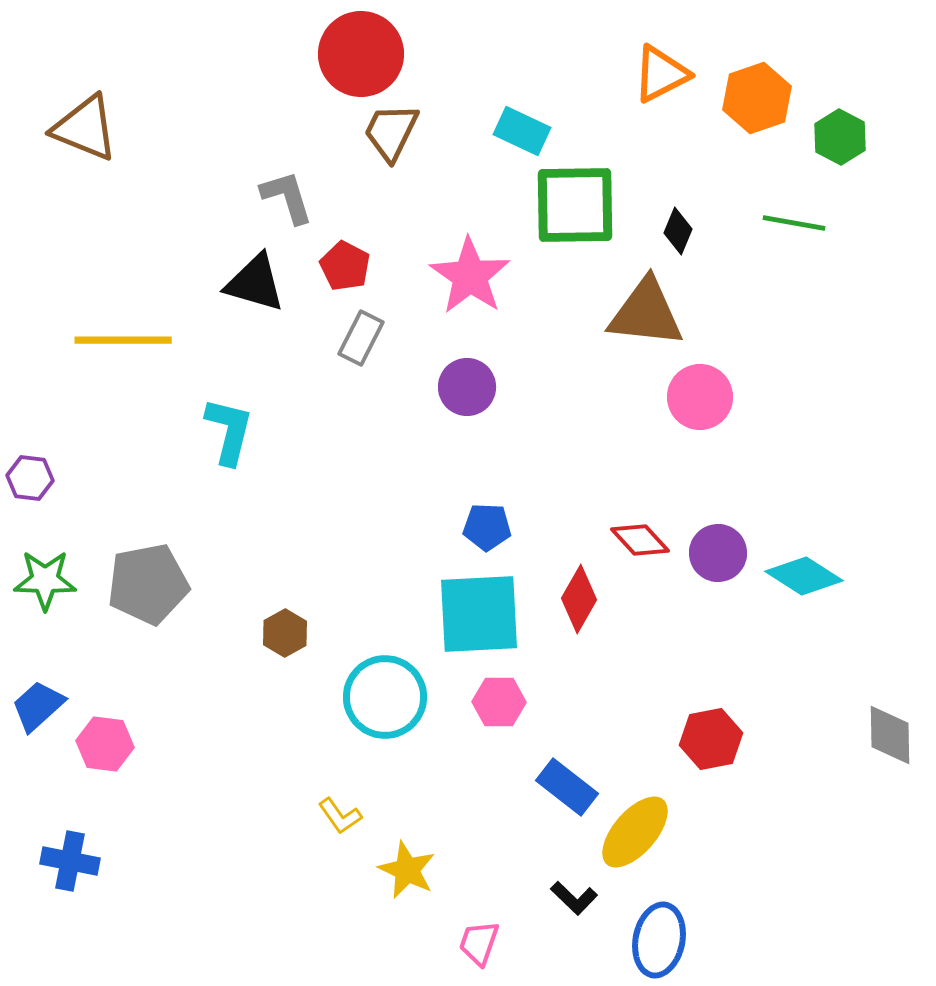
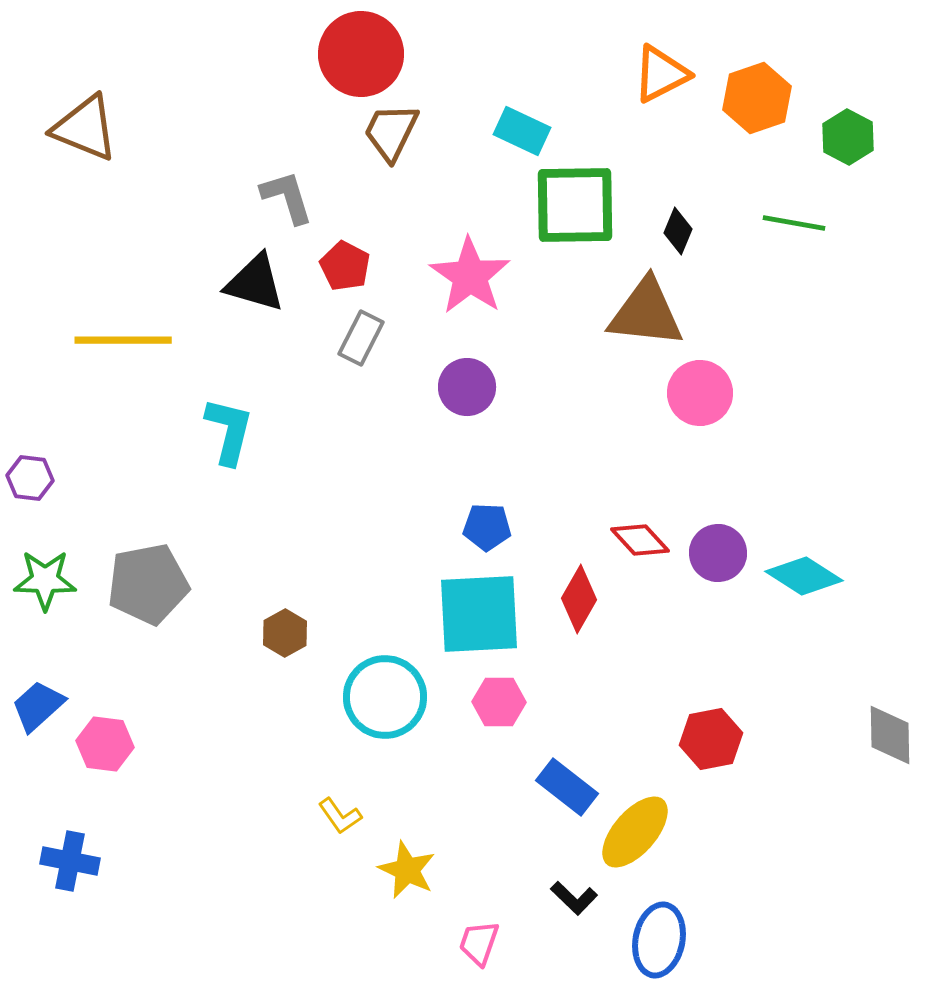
green hexagon at (840, 137): moved 8 px right
pink circle at (700, 397): moved 4 px up
